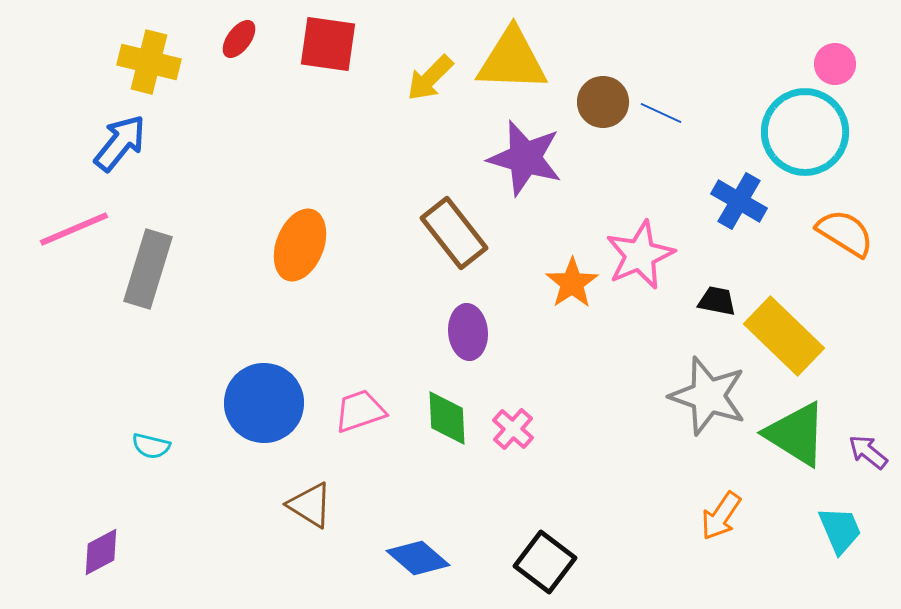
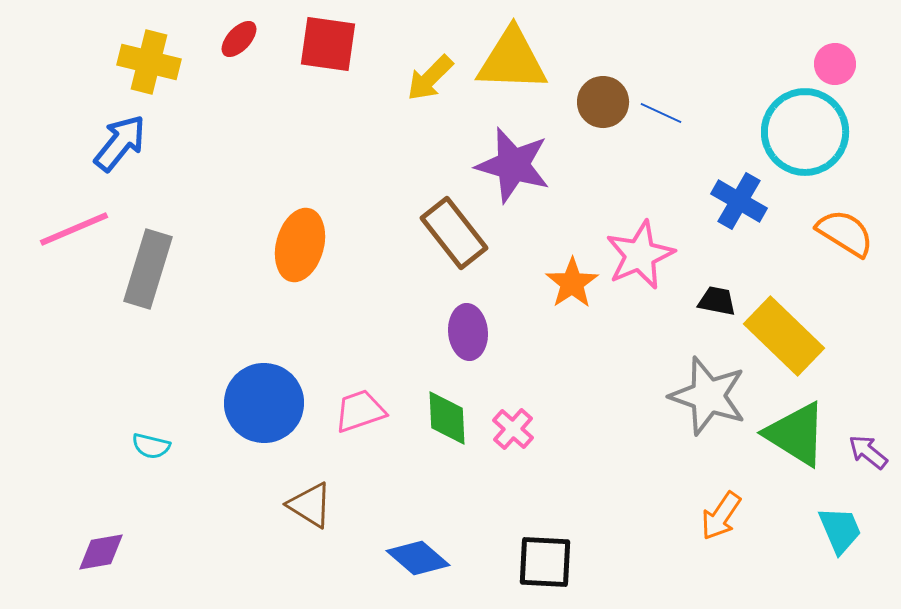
red ellipse: rotated 6 degrees clockwise
purple star: moved 12 px left, 7 px down
orange ellipse: rotated 6 degrees counterclockwise
purple diamond: rotated 18 degrees clockwise
black square: rotated 34 degrees counterclockwise
